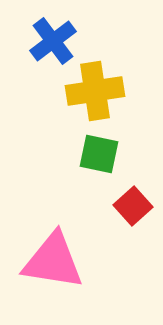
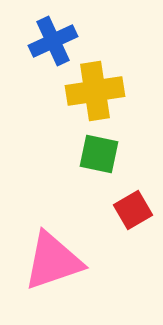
blue cross: rotated 12 degrees clockwise
red square: moved 4 px down; rotated 12 degrees clockwise
pink triangle: rotated 28 degrees counterclockwise
